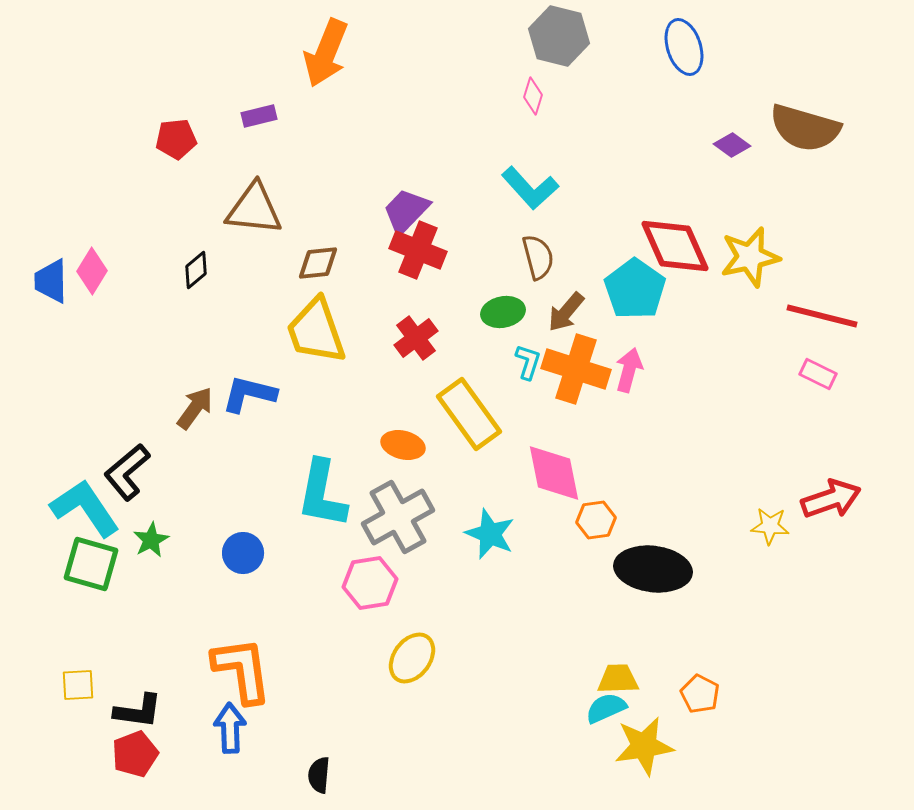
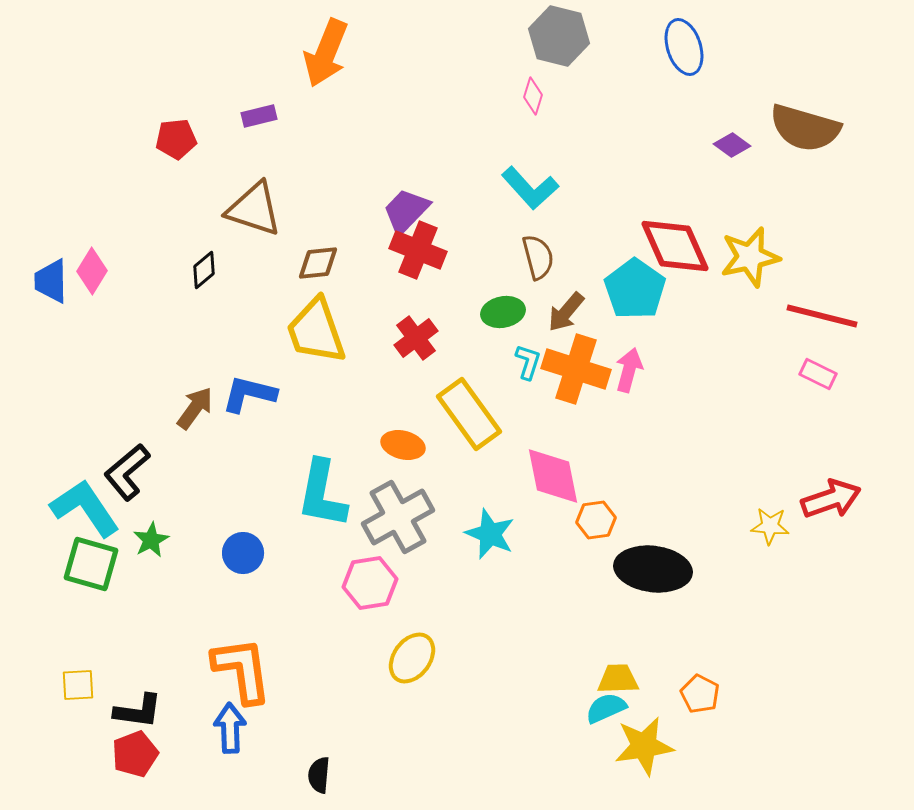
brown triangle at (254, 209): rotated 12 degrees clockwise
black diamond at (196, 270): moved 8 px right
pink diamond at (554, 473): moved 1 px left, 3 px down
